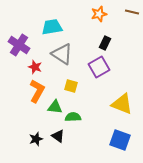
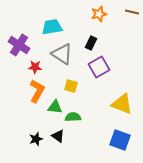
black rectangle: moved 14 px left
red star: rotated 16 degrees counterclockwise
